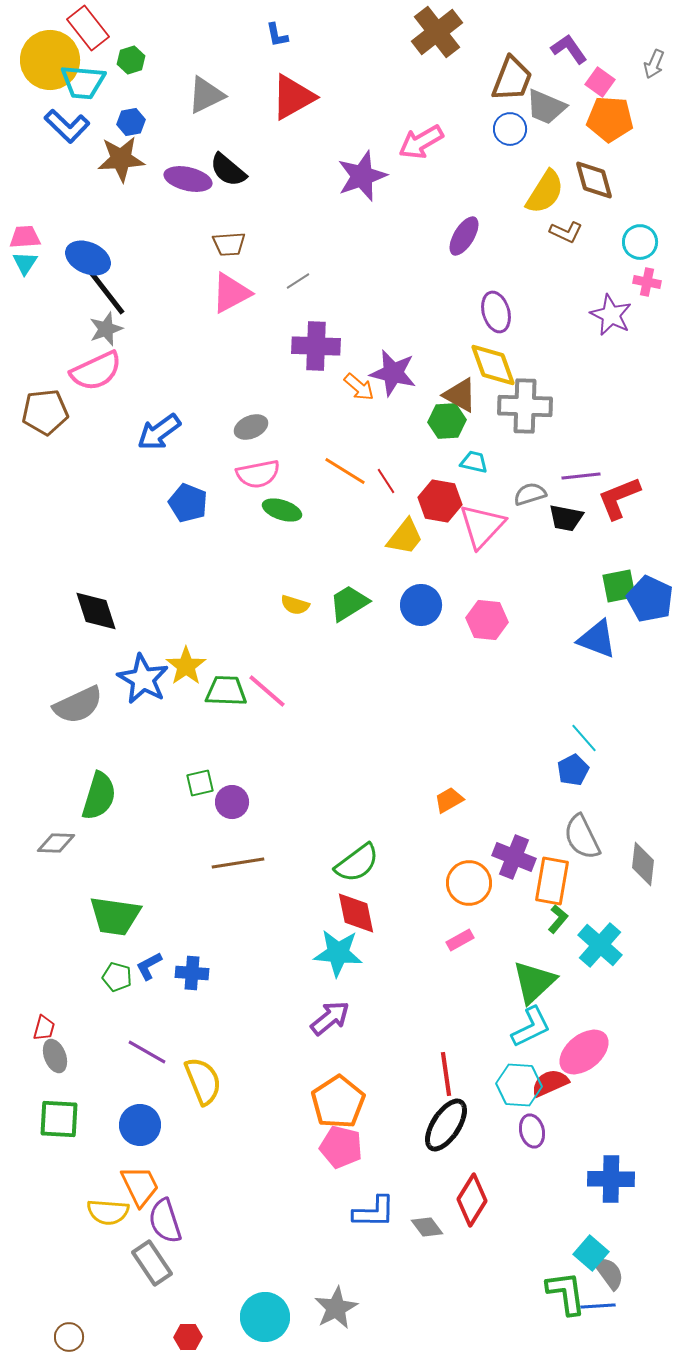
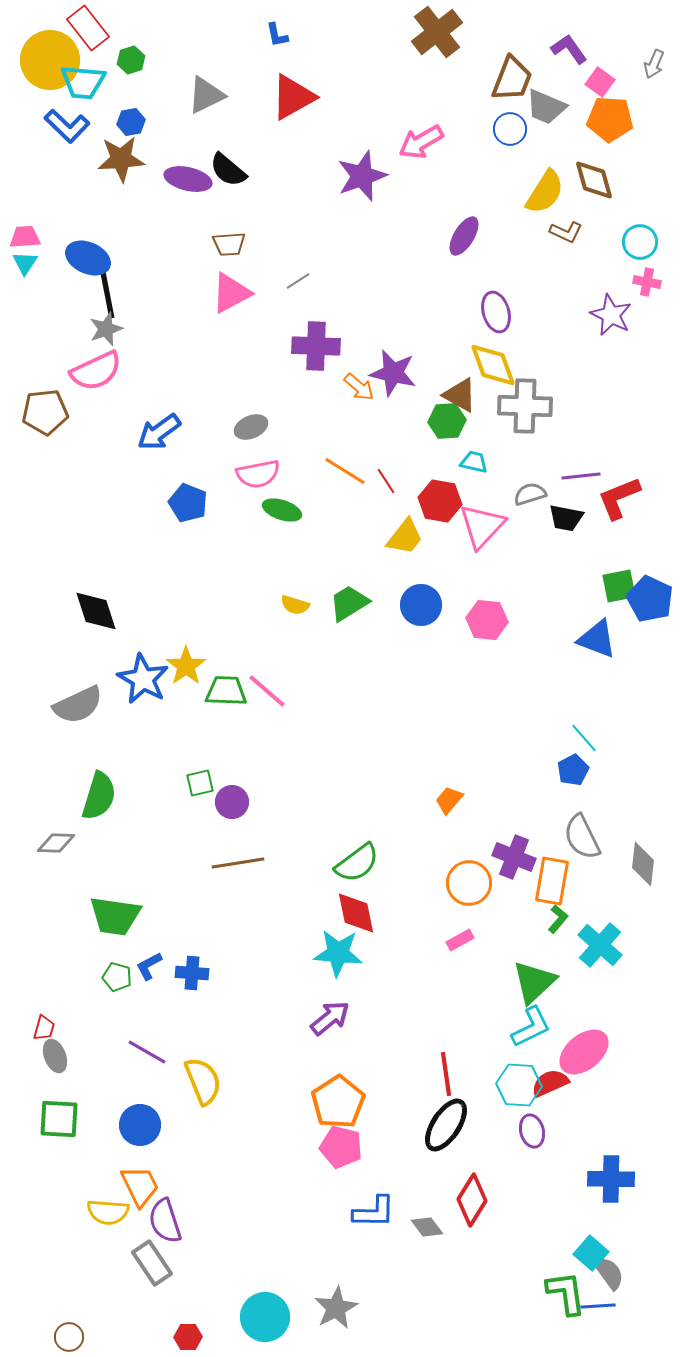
black line at (107, 293): rotated 27 degrees clockwise
orange trapezoid at (449, 800): rotated 20 degrees counterclockwise
